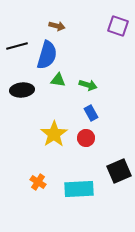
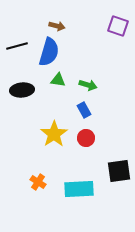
blue semicircle: moved 2 px right, 3 px up
blue rectangle: moved 7 px left, 3 px up
black square: rotated 15 degrees clockwise
